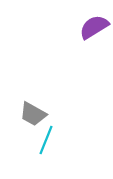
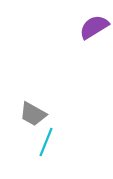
cyan line: moved 2 px down
